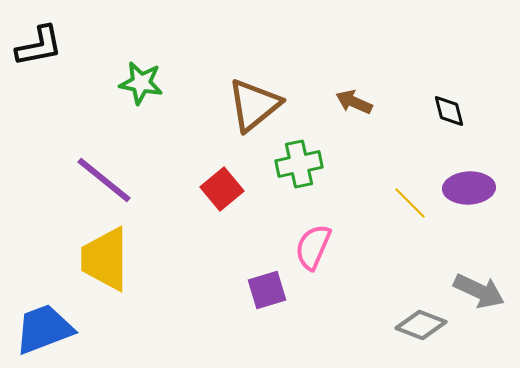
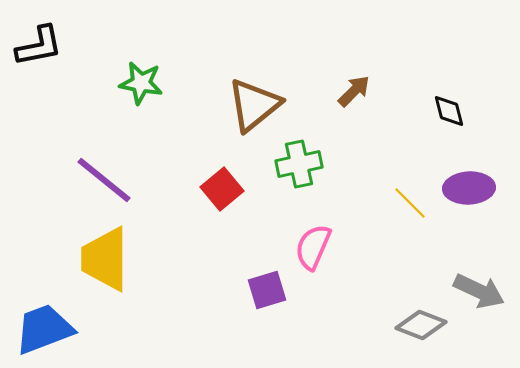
brown arrow: moved 11 px up; rotated 111 degrees clockwise
